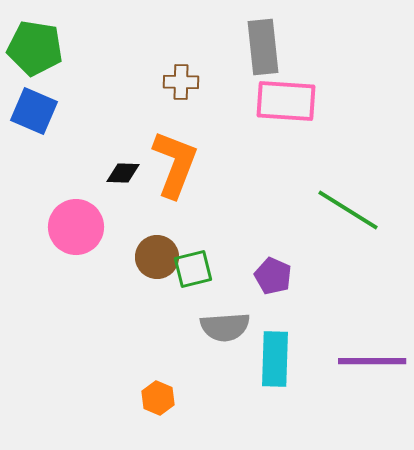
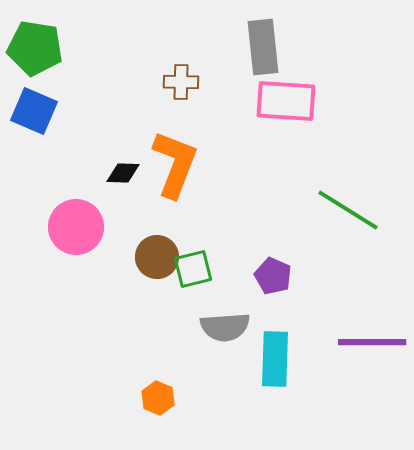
purple line: moved 19 px up
